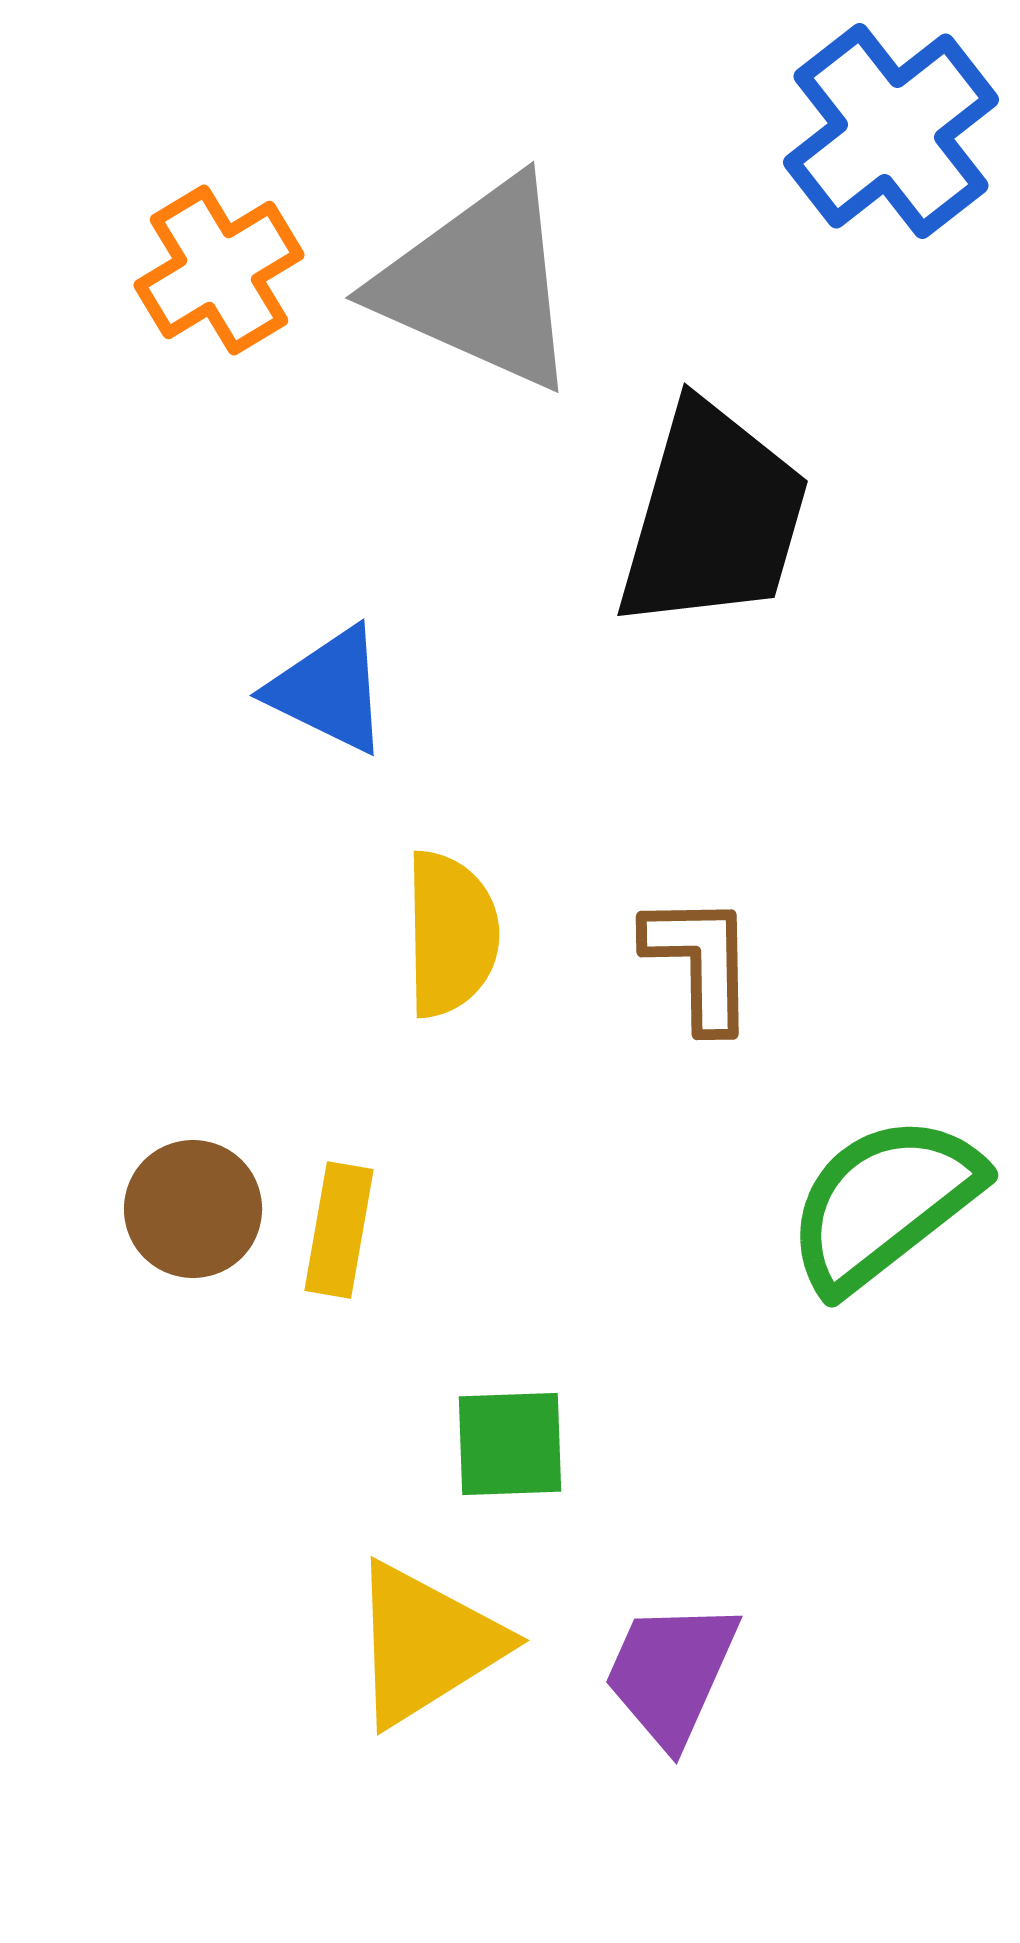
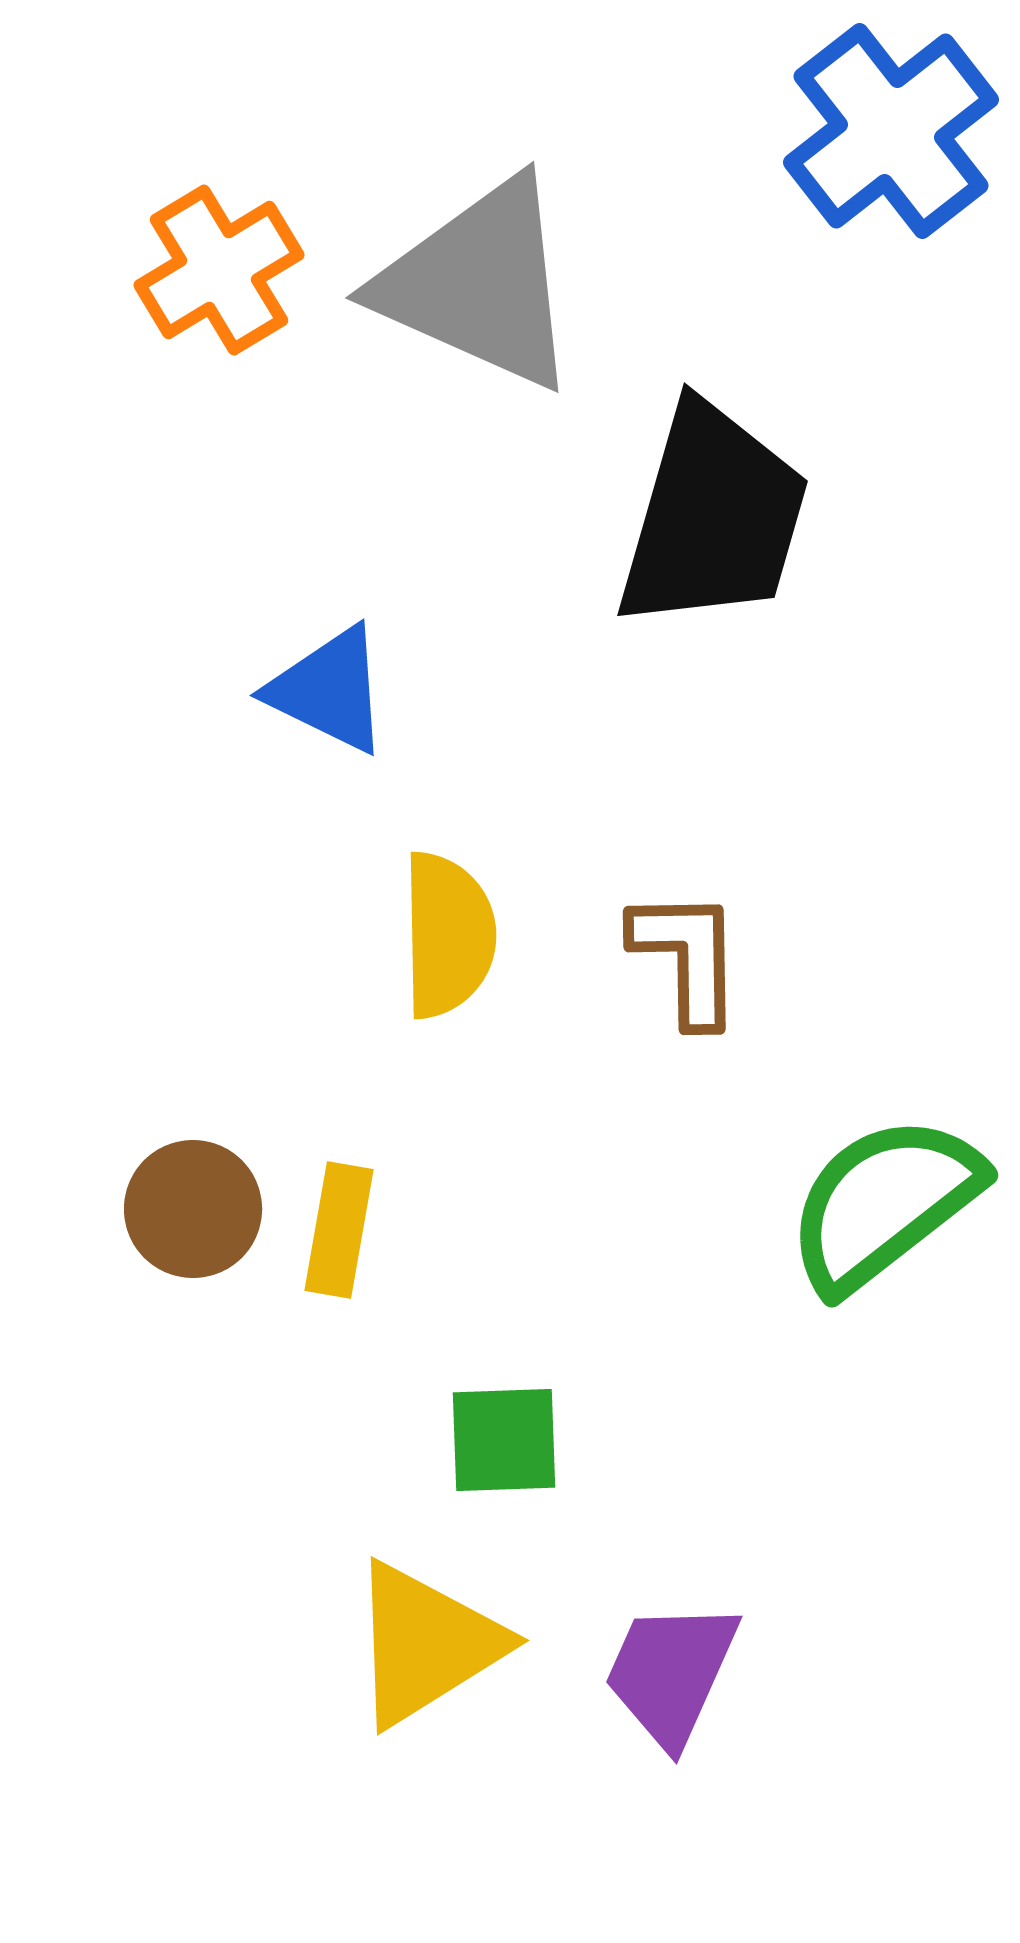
yellow semicircle: moved 3 px left, 1 px down
brown L-shape: moved 13 px left, 5 px up
green square: moved 6 px left, 4 px up
